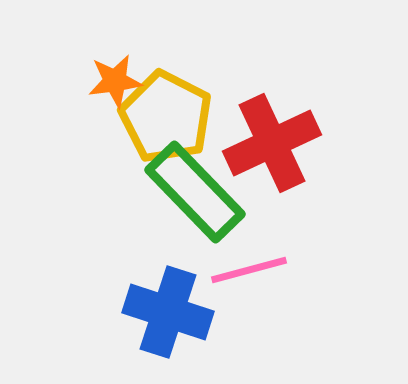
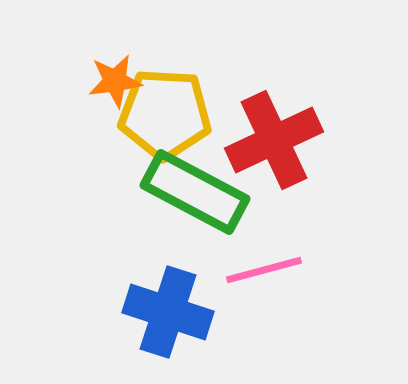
yellow pentagon: moved 1 px left, 3 px up; rotated 24 degrees counterclockwise
red cross: moved 2 px right, 3 px up
green rectangle: rotated 18 degrees counterclockwise
pink line: moved 15 px right
